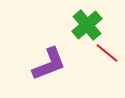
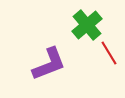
red line: moved 2 px right; rotated 20 degrees clockwise
